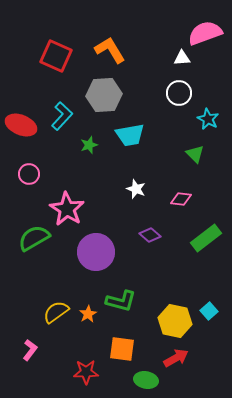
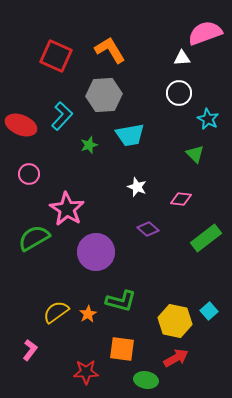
white star: moved 1 px right, 2 px up
purple diamond: moved 2 px left, 6 px up
